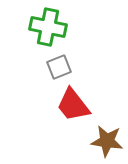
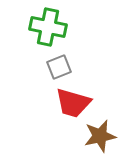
red trapezoid: moved 2 px up; rotated 36 degrees counterclockwise
brown star: moved 7 px left, 5 px up; rotated 20 degrees counterclockwise
